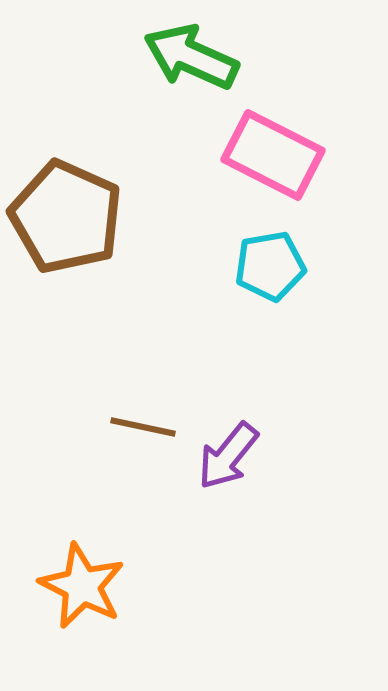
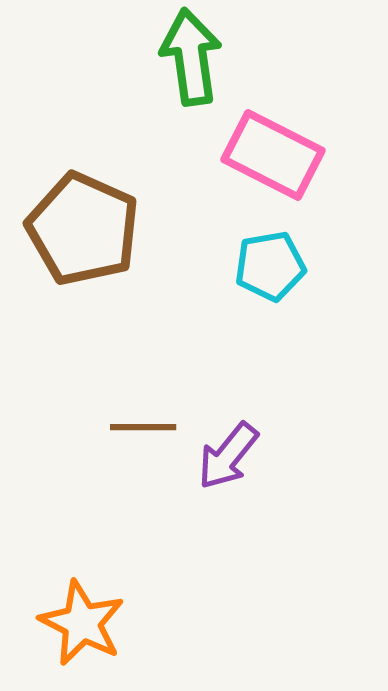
green arrow: rotated 58 degrees clockwise
brown pentagon: moved 17 px right, 12 px down
brown line: rotated 12 degrees counterclockwise
orange star: moved 37 px down
